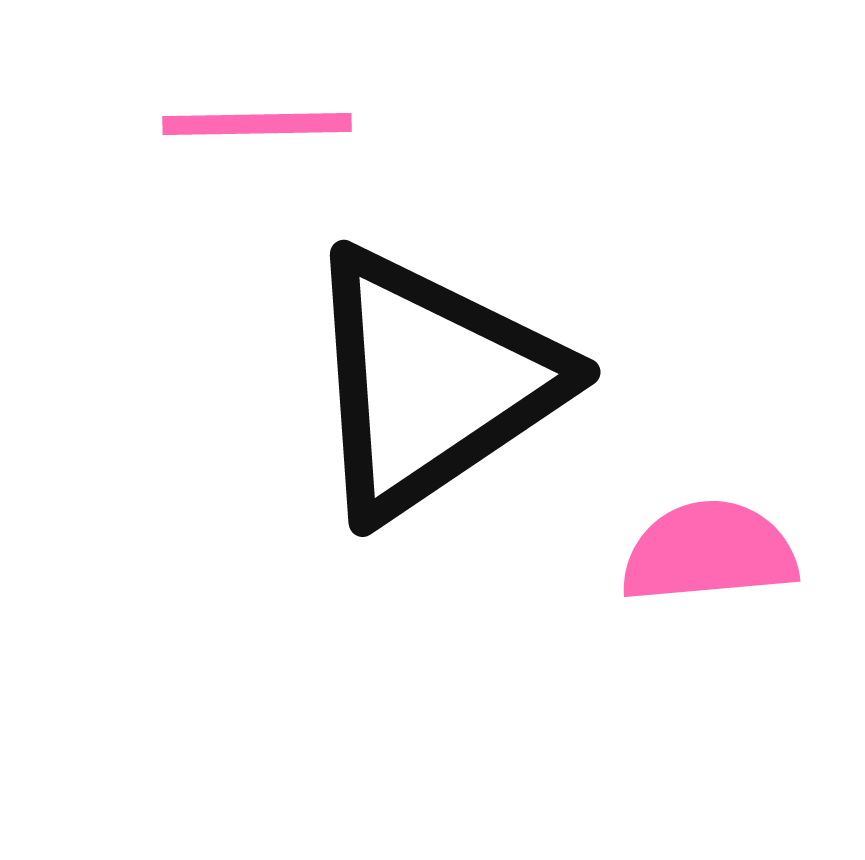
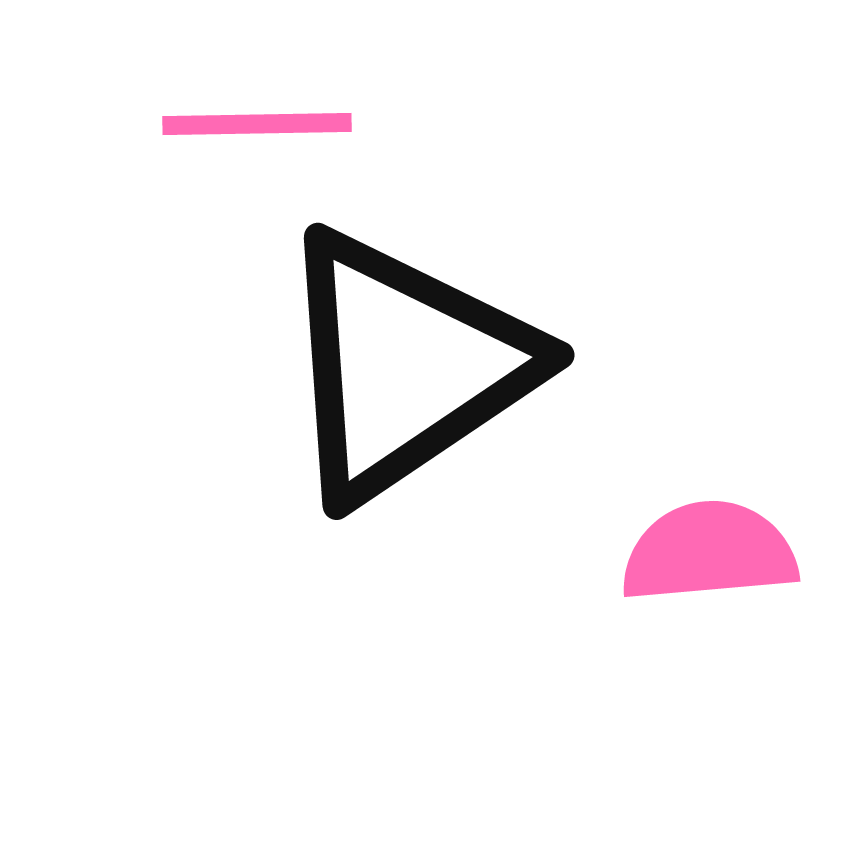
black triangle: moved 26 px left, 17 px up
